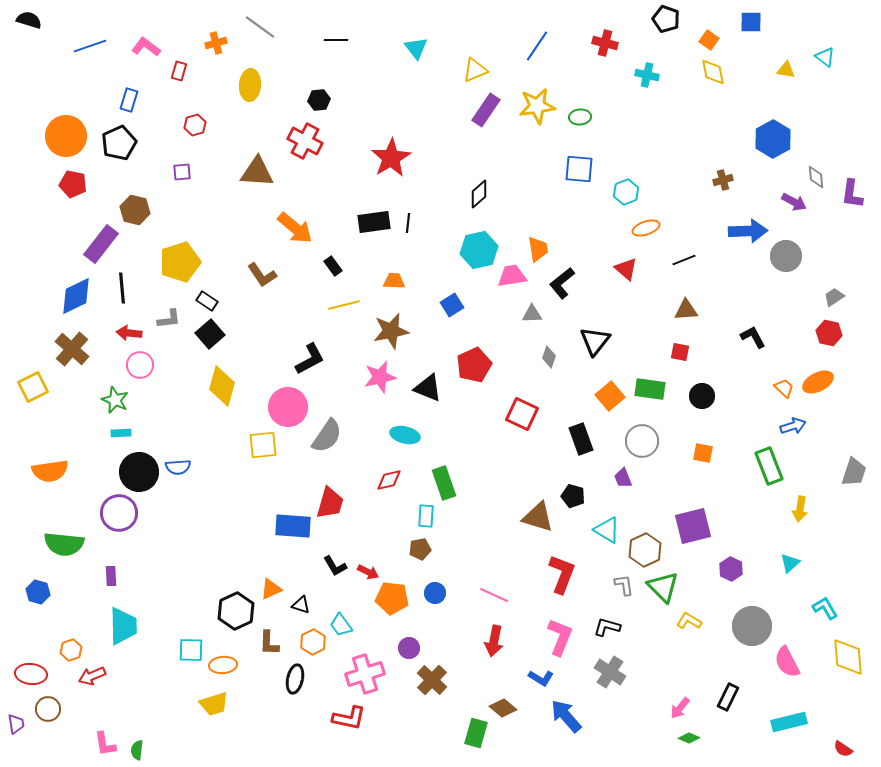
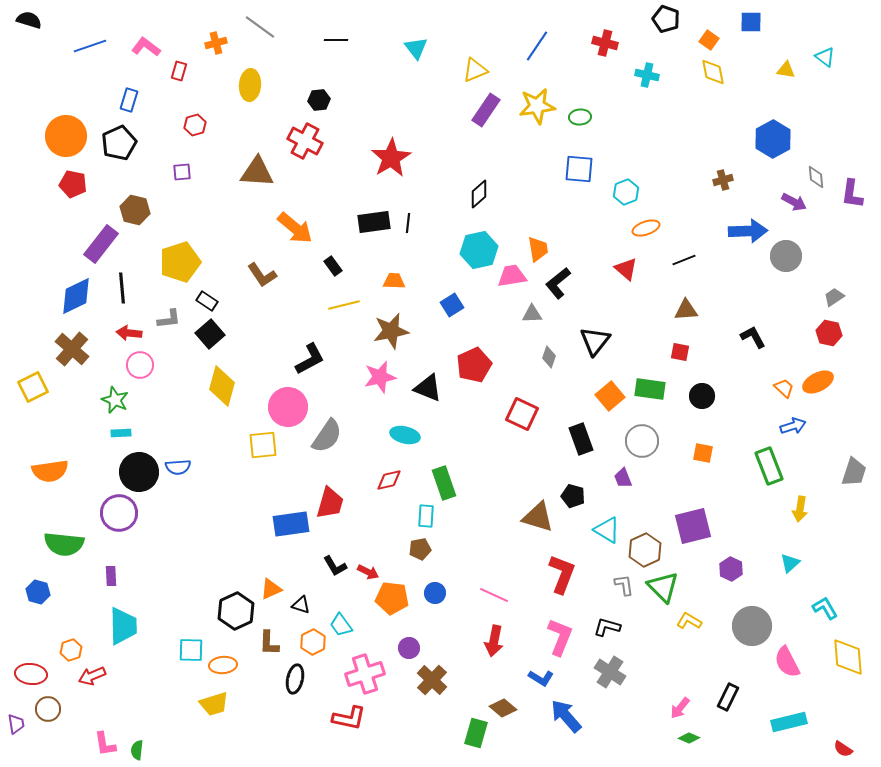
black L-shape at (562, 283): moved 4 px left
blue rectangle at (293, 526): moved 2 px left, 2 px up; rotated 12 degrees counterclockwise
